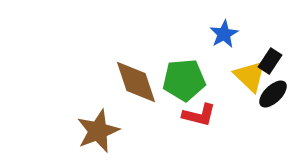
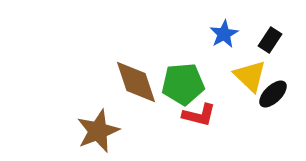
black rectangle: moved 21 px up
green pentagon: moved 1 px left, 4 px down
